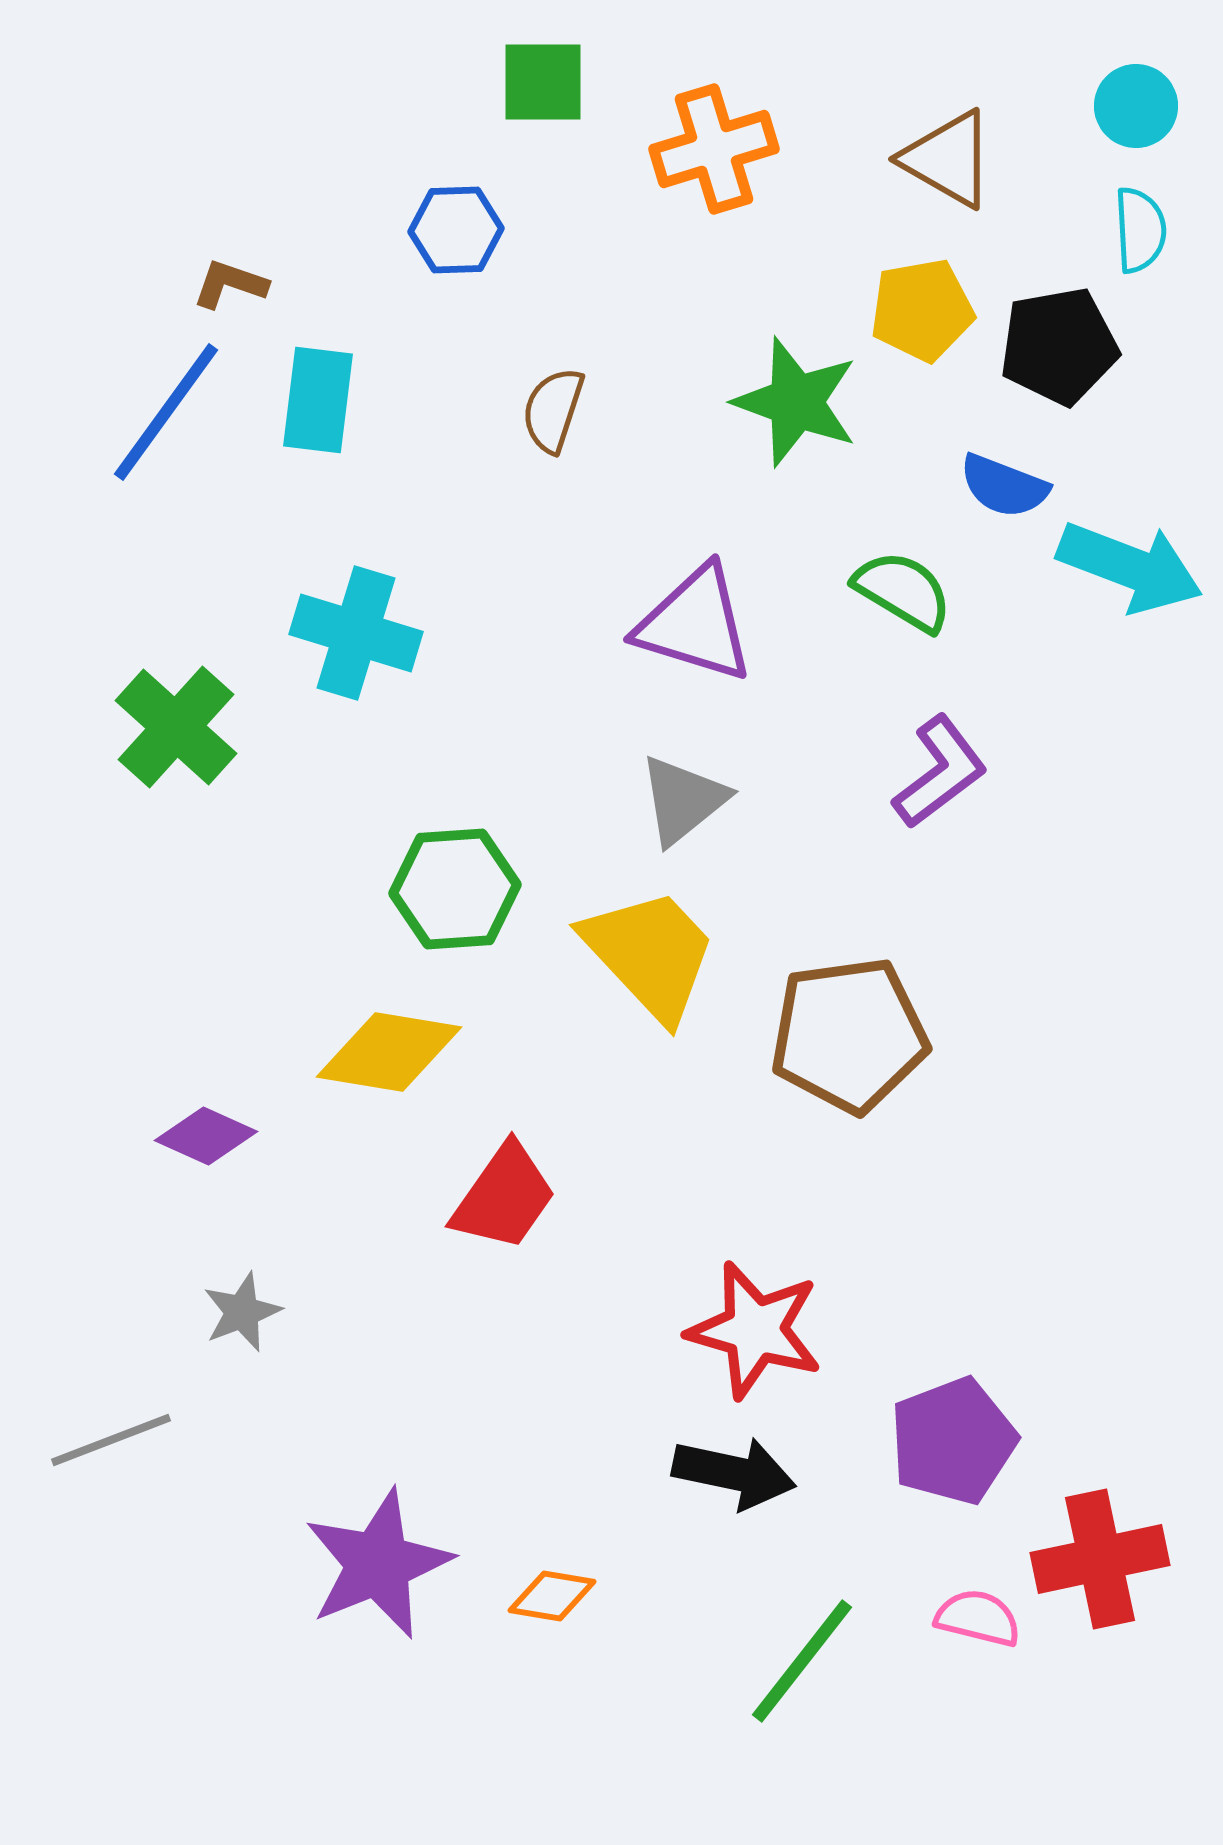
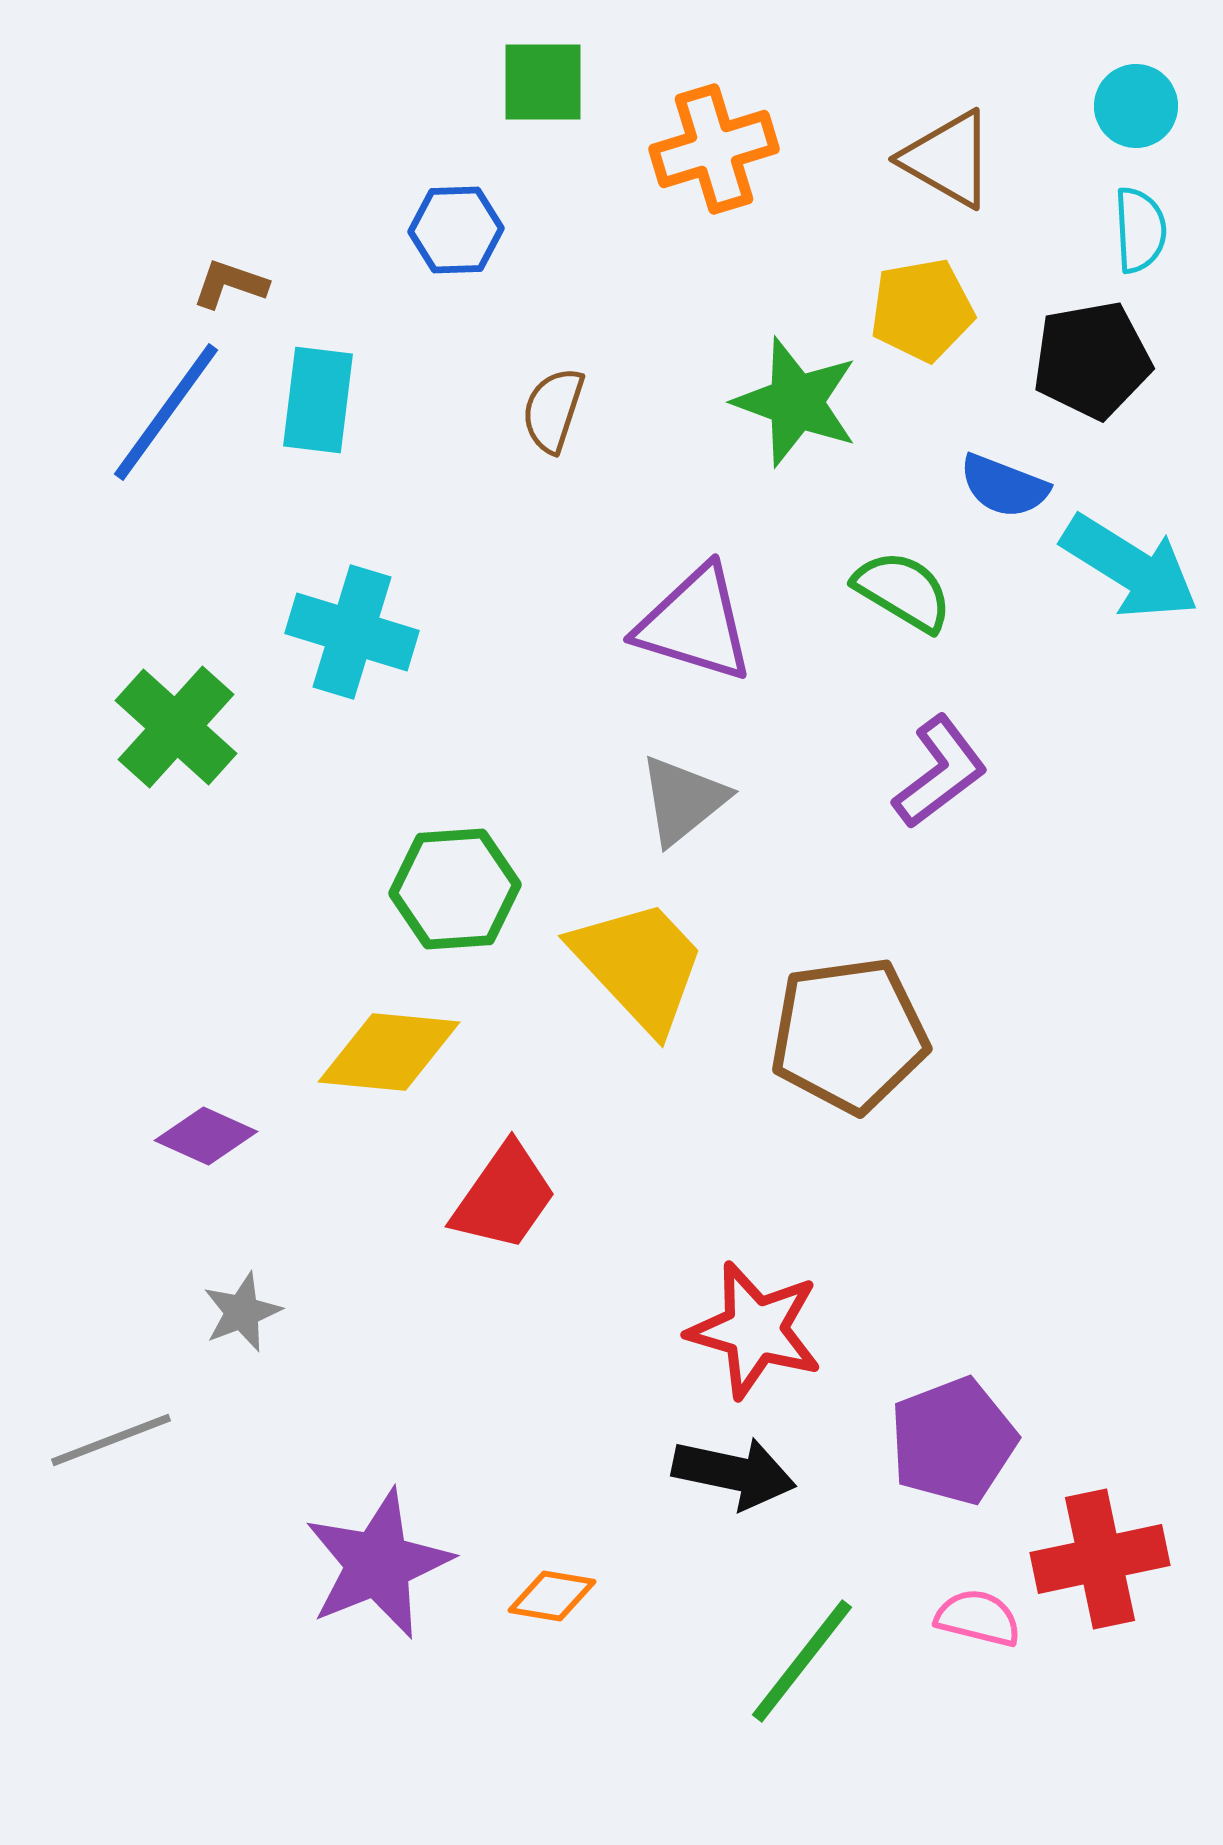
black pentagon: moved 33 px right, 14 px down
cyan arrow: rotated 11 degrees clockwise
cyan cross: moved 4 px left, 1 px up
yellow trapezoid: moved 11 px left, 11 px down
yellow diamond: rotated 4 degrees counterclockwise
